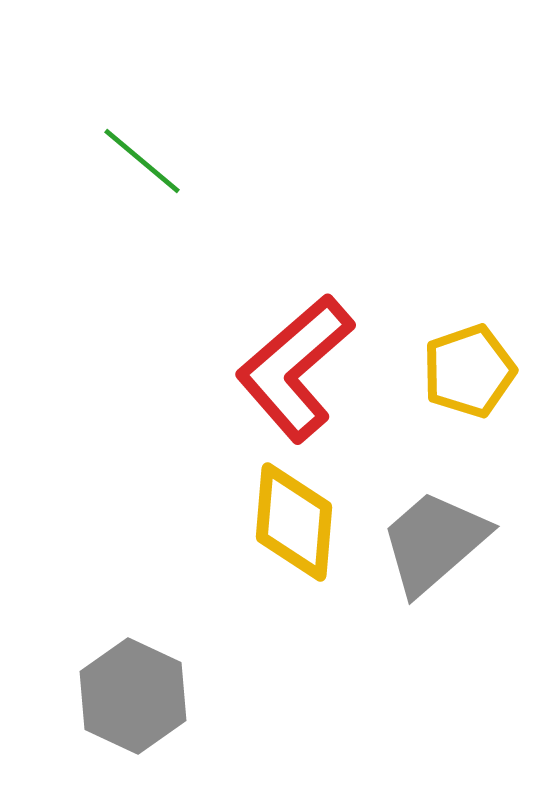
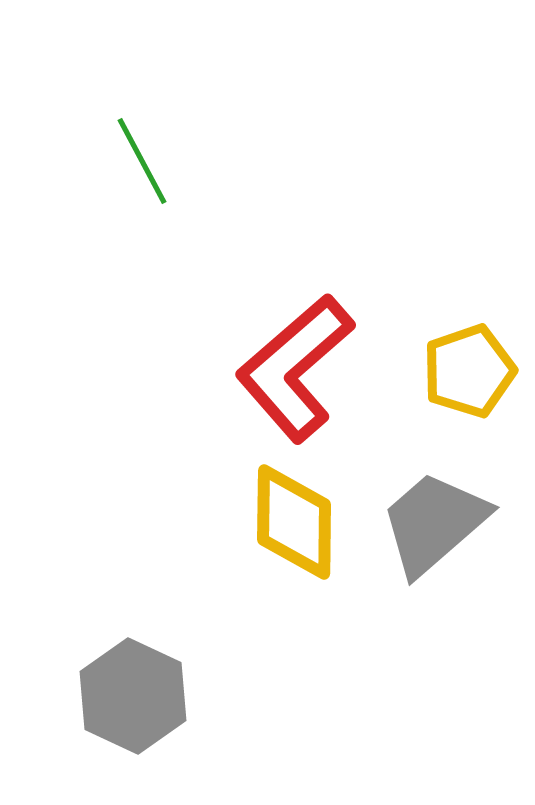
green line: rotated 22 degrees clockwise
yellow diamond: rotated 4 degrees counterclockwise
gray trapezoid: moved 19 px up
